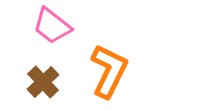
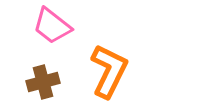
brown cross: rotated 28 degrees clockwise
